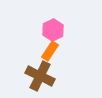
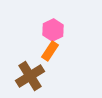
brown cross: moved 10 px left; rotated 32 degrees clockwise
